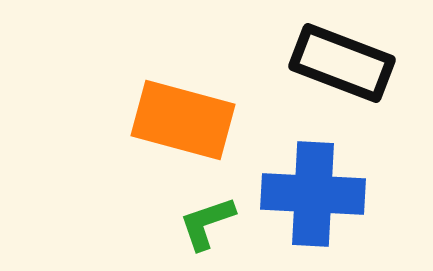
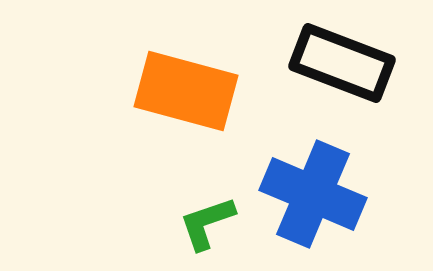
orange rectangle: moved 3 px right, 29 px up
blue cross: rotated 20 degrees clockwise
